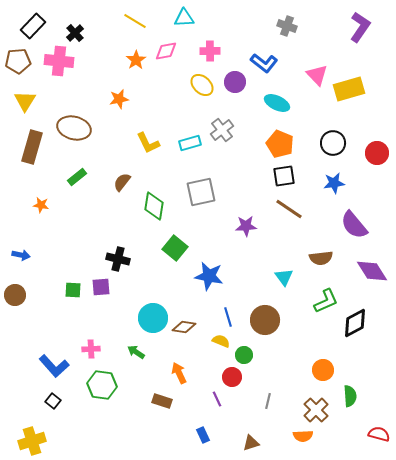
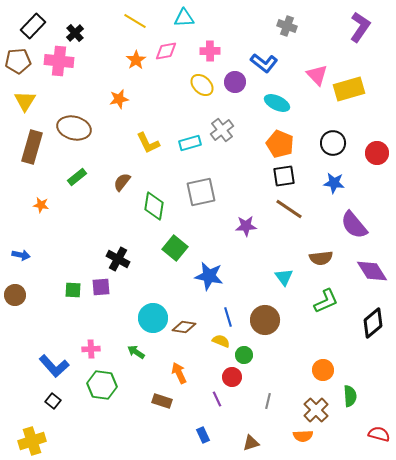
blue star at (334, 183): rotated 15 degrees clockwise
black cross at (118, 259): rotated 15 degrees clockwise
black diamond at (355, 323): moved 18 px right; rotated 12 degrees counterclockwise
